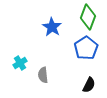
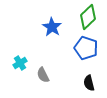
green diamond: rotated 25 degrees clockwise
blue pentagon: rotated 20 degrees counterclockwise
gray semicircle: rotated 21 degrees counterclockwise
black semicircle: moved 2 px up; rotated 140 degrees clockwise
